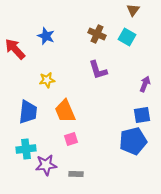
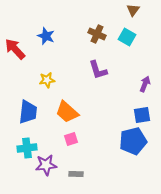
orange trapezoid: moved 2 px right, 1 px down; rotated 25 degrees counterclockwise
cyan cross: moved 1 px right, 1 px up
